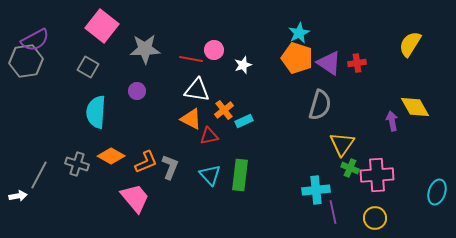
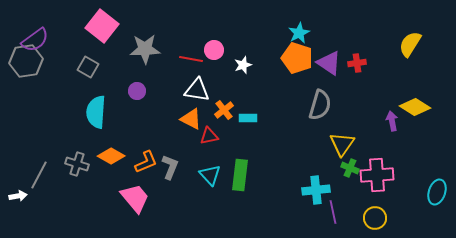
purple semicircle: rotated 8 degrees counterclockwise
yellow diamond: rotated 28 degrees counterclockwise
cyan rectangle: moved 4 px right, 3 px up; rotated 24 degrees clockwise
